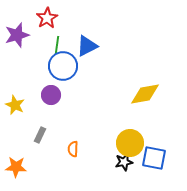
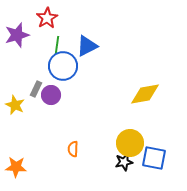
gray rectangle: moved 4 px left, 46 px up
